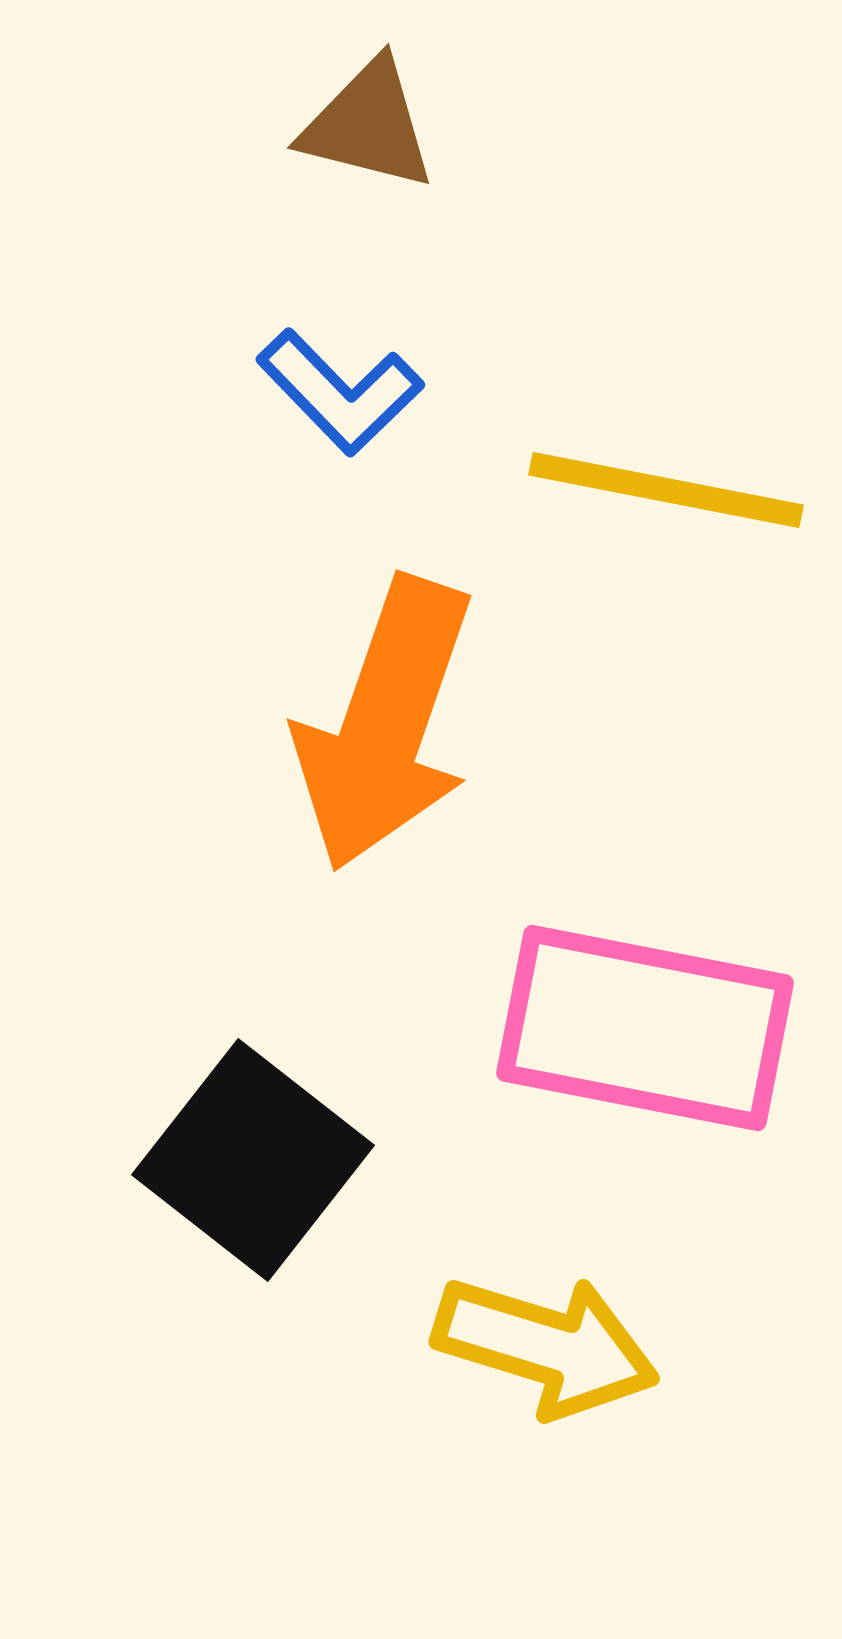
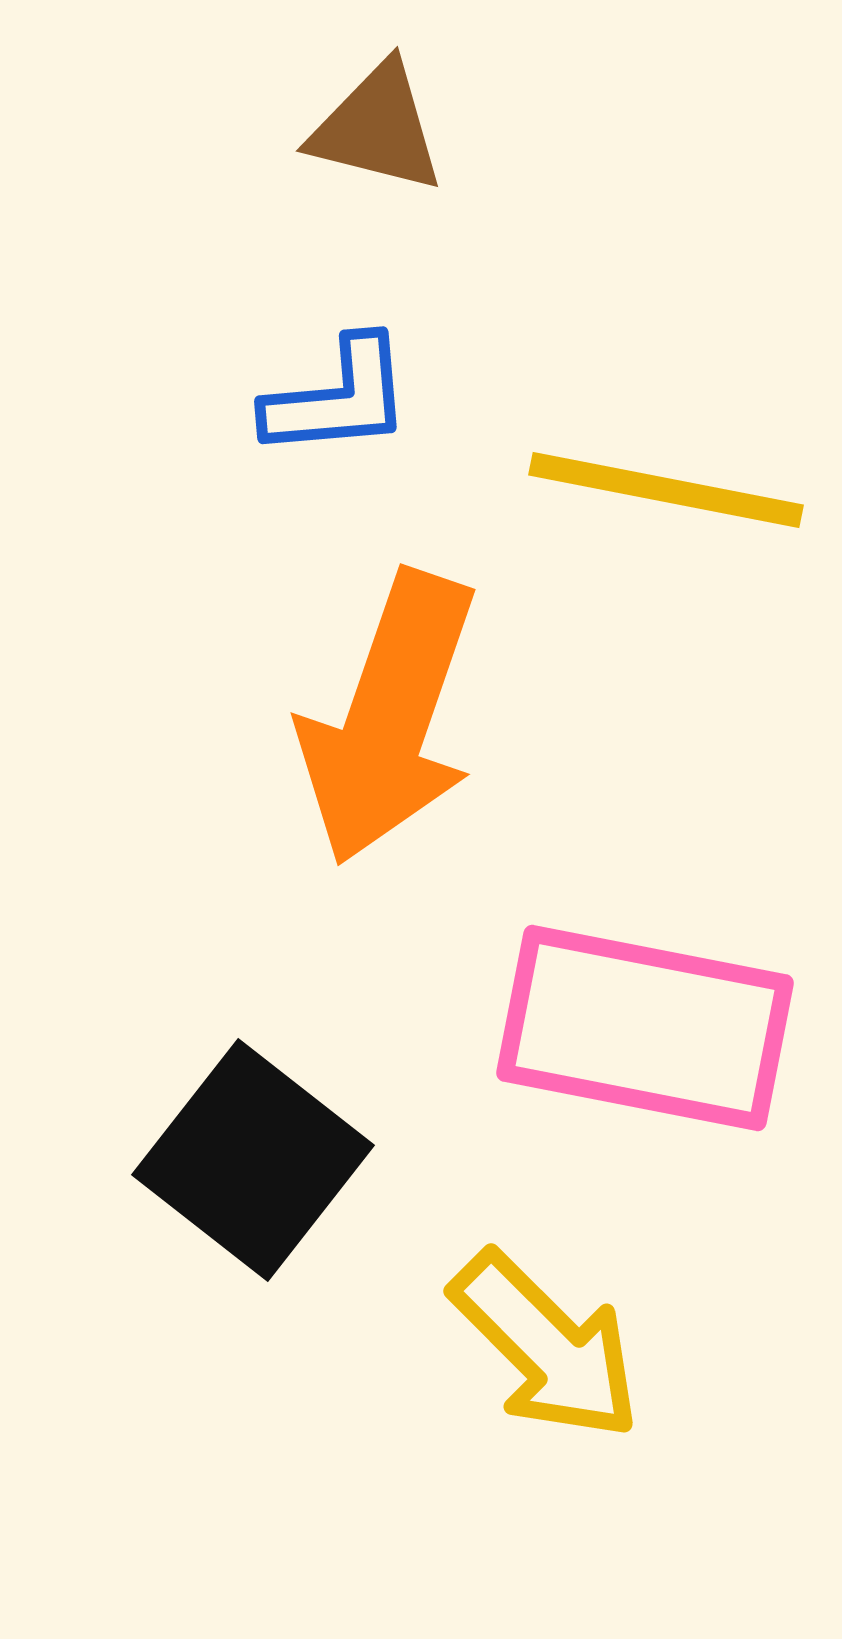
brown triangle: moved 9 px right, 3 px down
blue L-shape: moved 2 px left, 6 px down; rotated 51 degrees counterclockwise
orange arrow: moved 4 px right, 6 px up
yellow arrow: rotated 28 degrees clockwise
